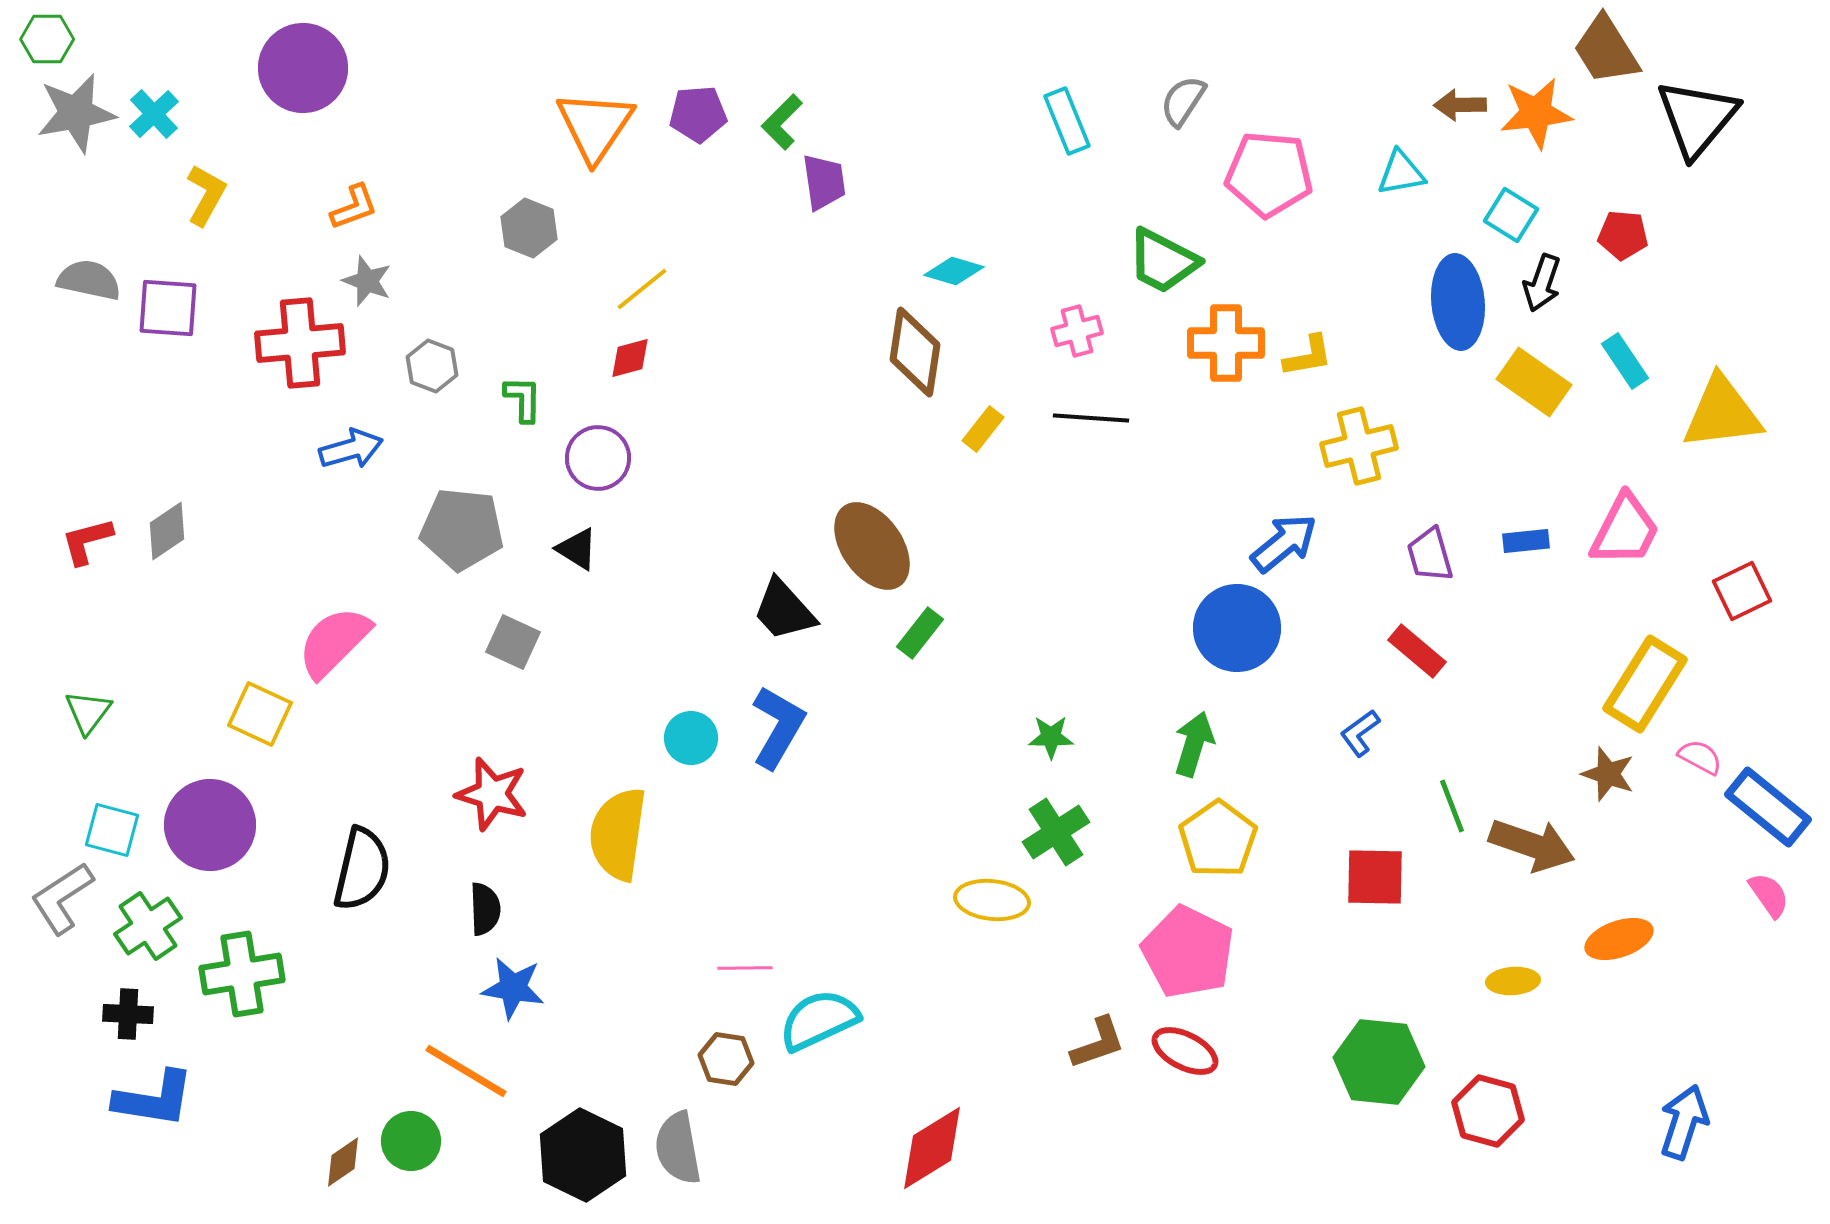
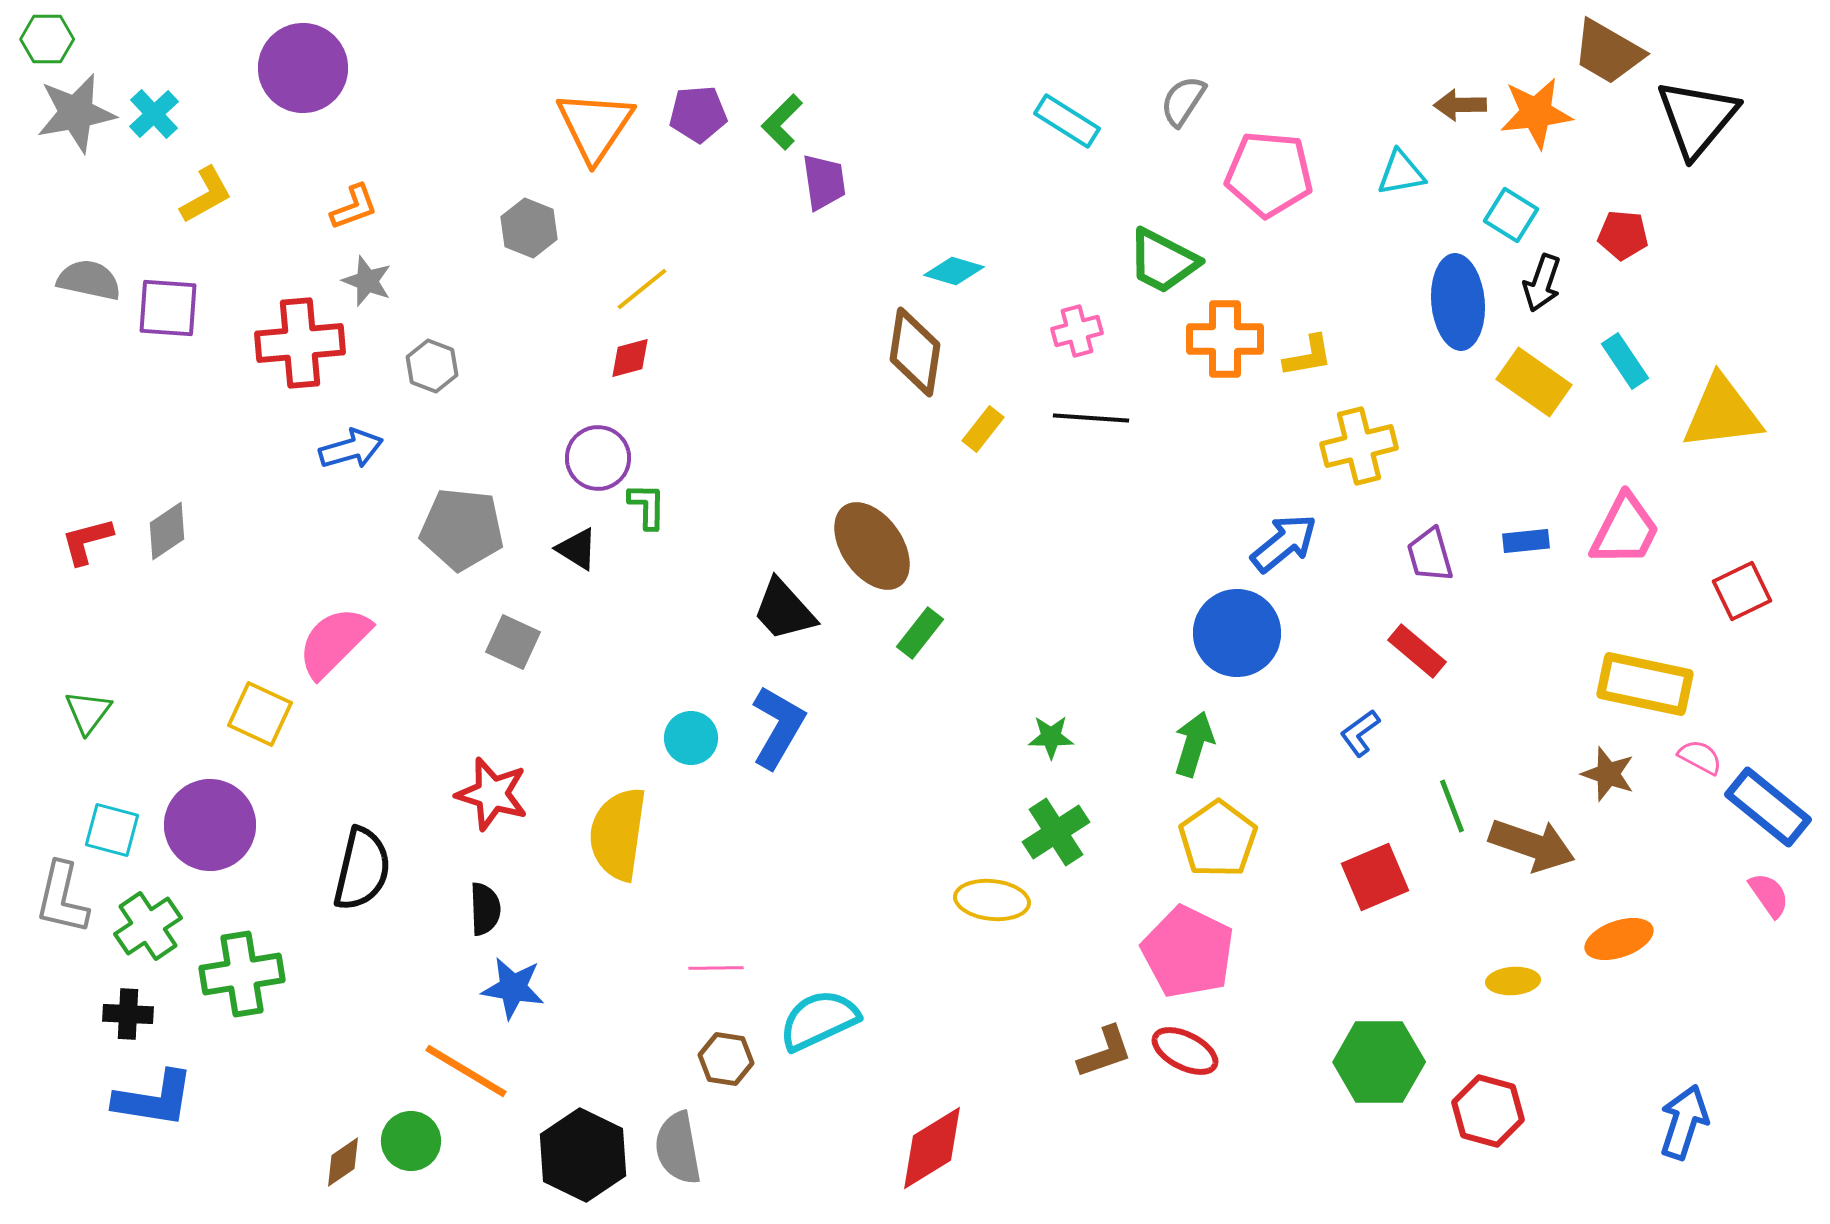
brown trapezoid at (1606, 50): moved 2 px right, 2 px down; rotated 28 degrees counterclockwise
cyan rectangle at (1067, 121): rotated 36 degrees counterclockwise
yellow L-shape at (206, 195): rotated 32 degrees clockwise
orange cross at (1226, 343): moved 1 px left, 4 px up
green L-shape at (523, 399): moved 124 px right, 107 px down
blue circle at (1237, 628): moved 5 px down
yellow rectangle at (1645, 684): rotated 70 degrees clockwise
red square at (1375, 877): rotated 24 degrees counterclockwise
gray L-shape at (62, 898): rotated 44 degrees counterclockwise
pink line at (745, 968): moved 29 px left
brown L-shape at (1098, 1043): moved 7 px right, 9 px down
green hexagon at (1379, 1062): rotated 6 degrees counterclockwise
